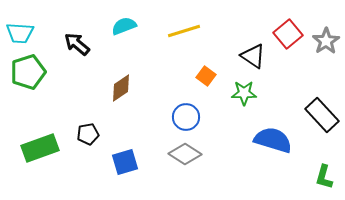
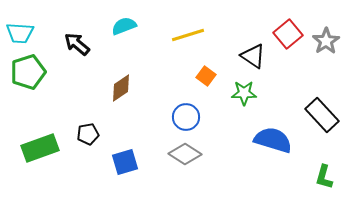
yellow line: moved 4 px right, 4 px down
